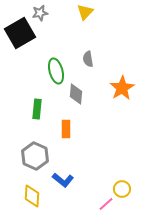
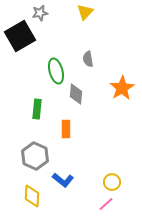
black square: moved 3 px down
yellow circle: moved 10 px left, 7 px up
